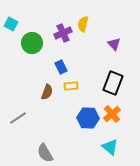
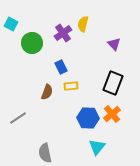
purple cross: rotated 12 degrees counterclockwise
cyan triangle: moved 13 px left; rotated 30 degrees clockwise
gray semicircle: rotated 18 degrees clockwise
